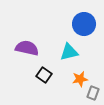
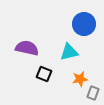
black square: moved 1 px up; rotated 14 degrees counterclockwise
